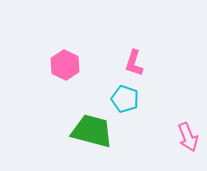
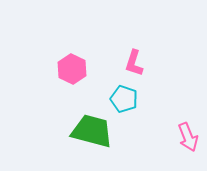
pink hexagon: moved 7 px right, 4 px down
cyan pentagon: moved 1 px left
